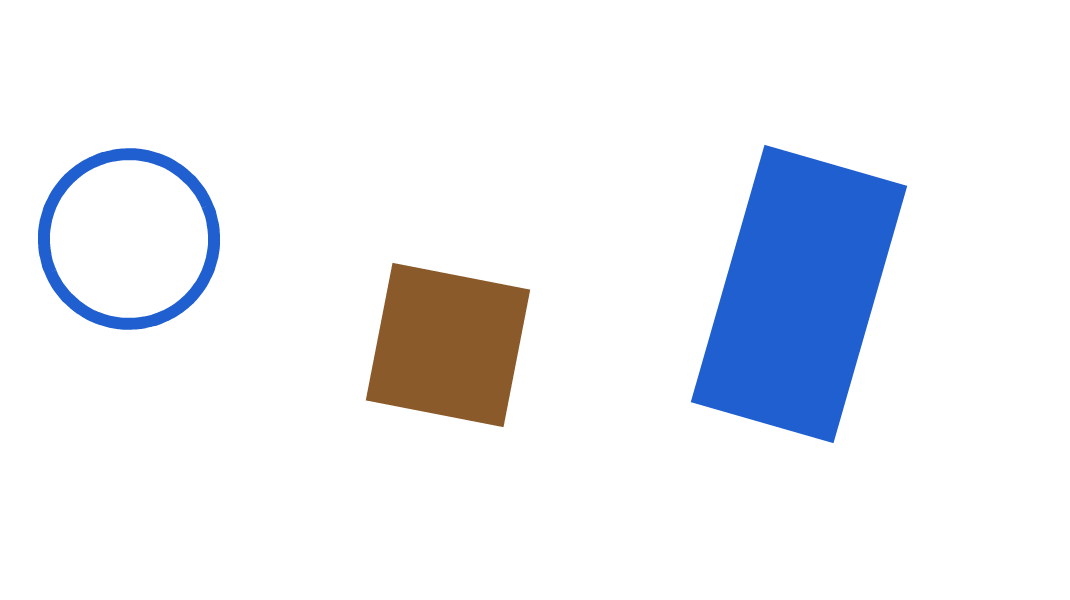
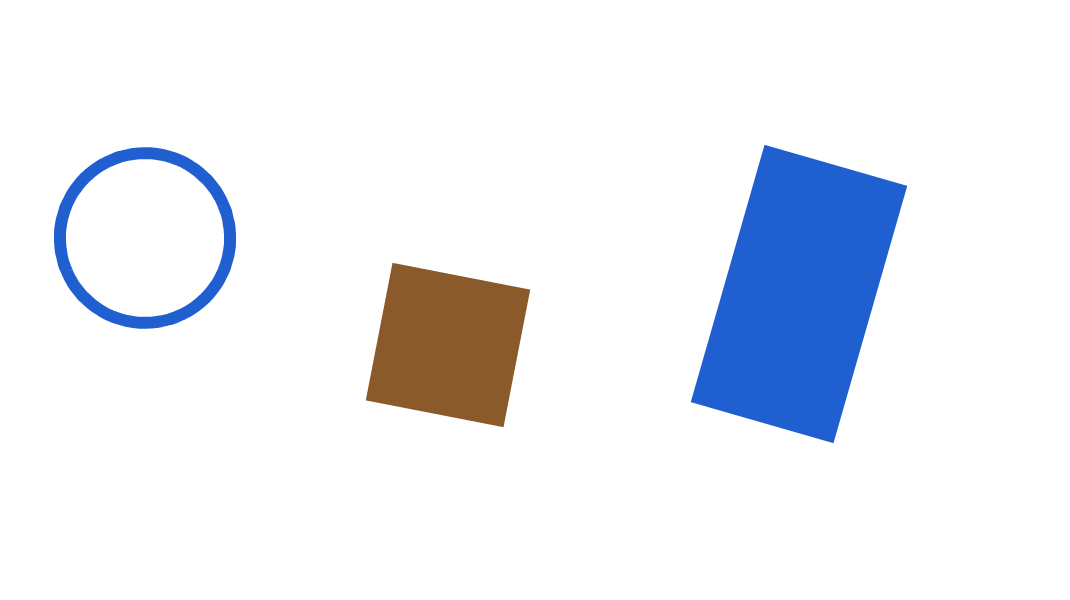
blue circle: moved 16 px right, 1 px up
